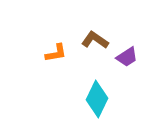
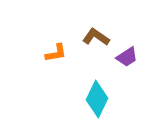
brown L-shape: moved 1 px right, 3 px up
